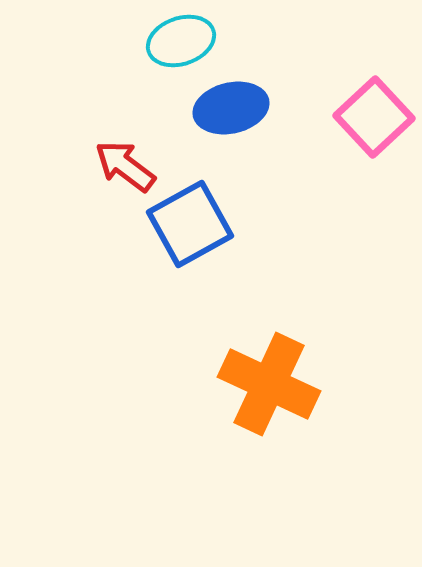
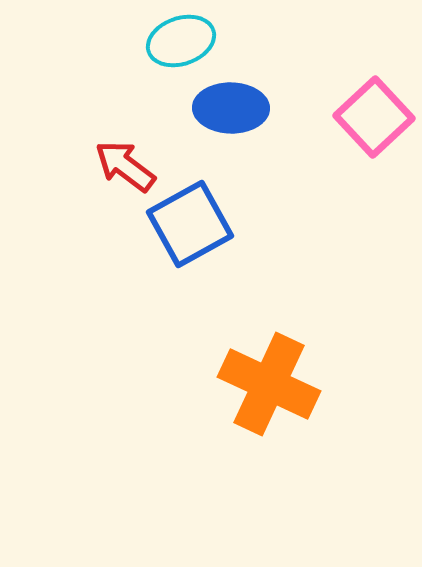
blue ellipse: rotated 14 degrees clockwise
